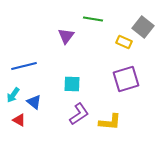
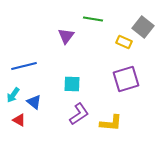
yellow L-shape: moved 1 px right, 1 px down
